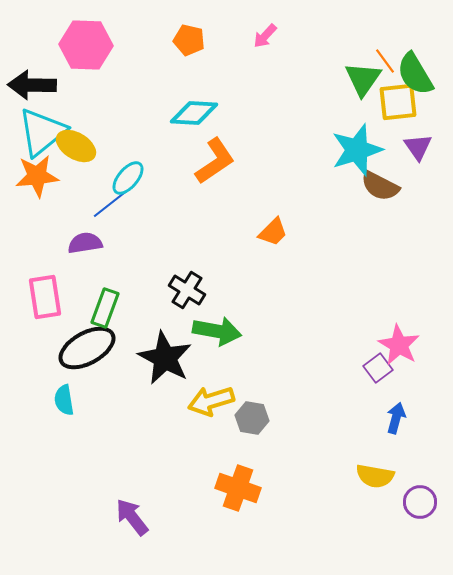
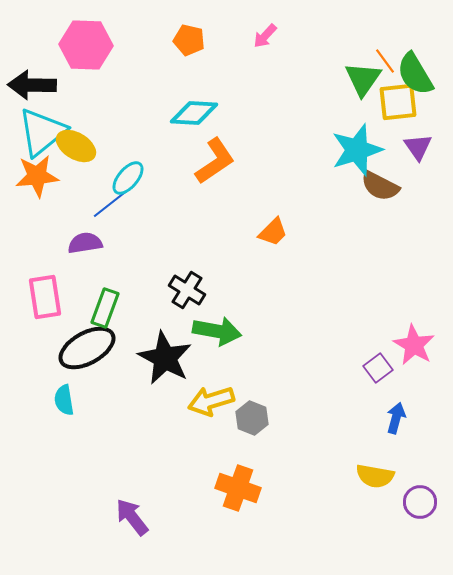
pink star: moved 15 px right
gray hexagon: rotated 12 degrees clockwise
